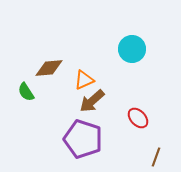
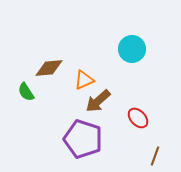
brown arrow: moved 6 px right
brown line: moved 1 px left, 1 px up
